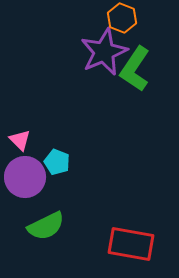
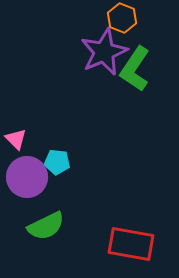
pink triangle: moved 4 px left, 1 px up
cyan pentagon: rotated 15 degrees counterclockwise
purple circle: moved 2 px right
